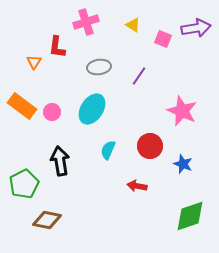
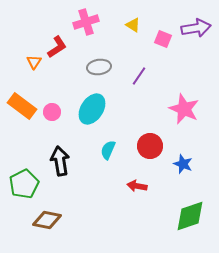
red L-shape: rotated 130 degrees counterclockwise
pink star: moved 2 px right, 2 px up
